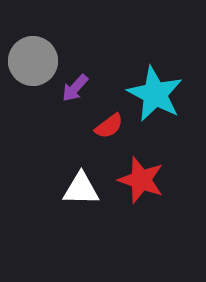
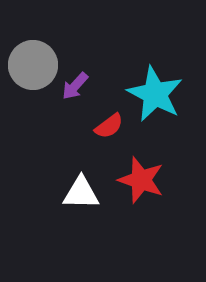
gray circle: moved 4 px down
purple arrow: moved 2 px up
white triangle: moved 4 px down
